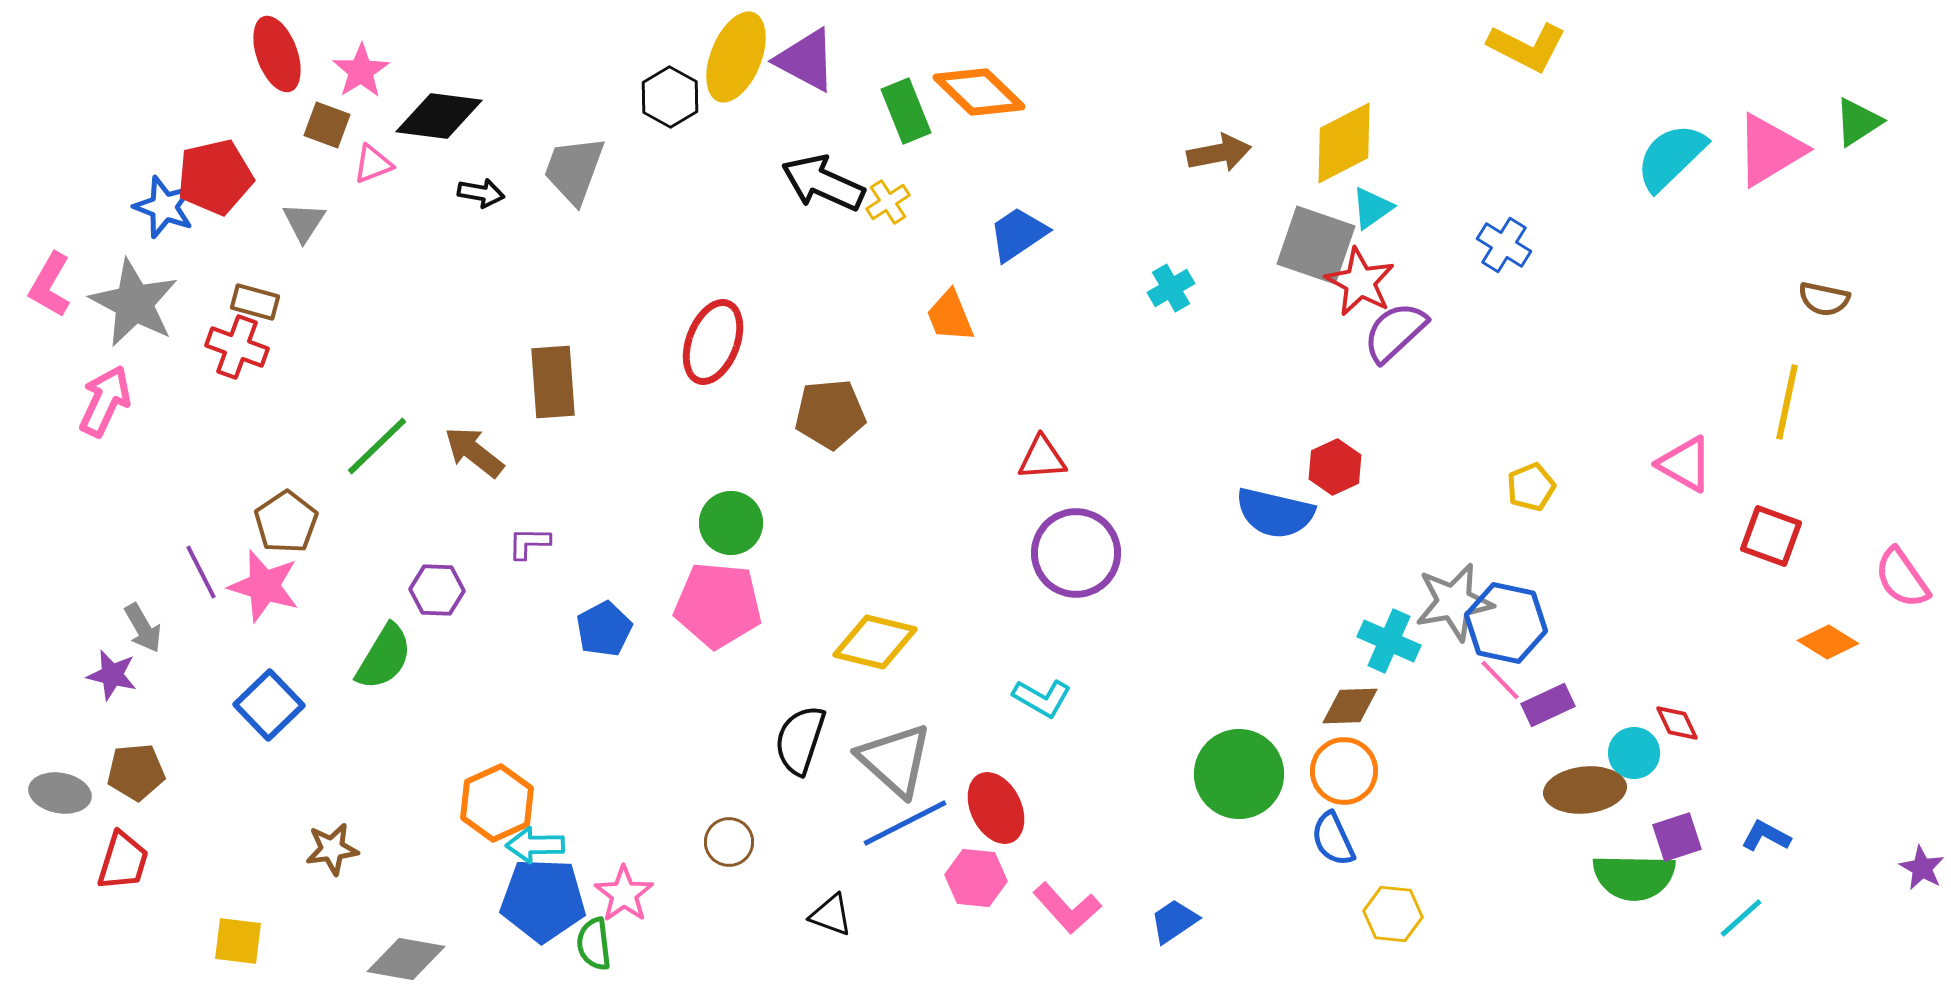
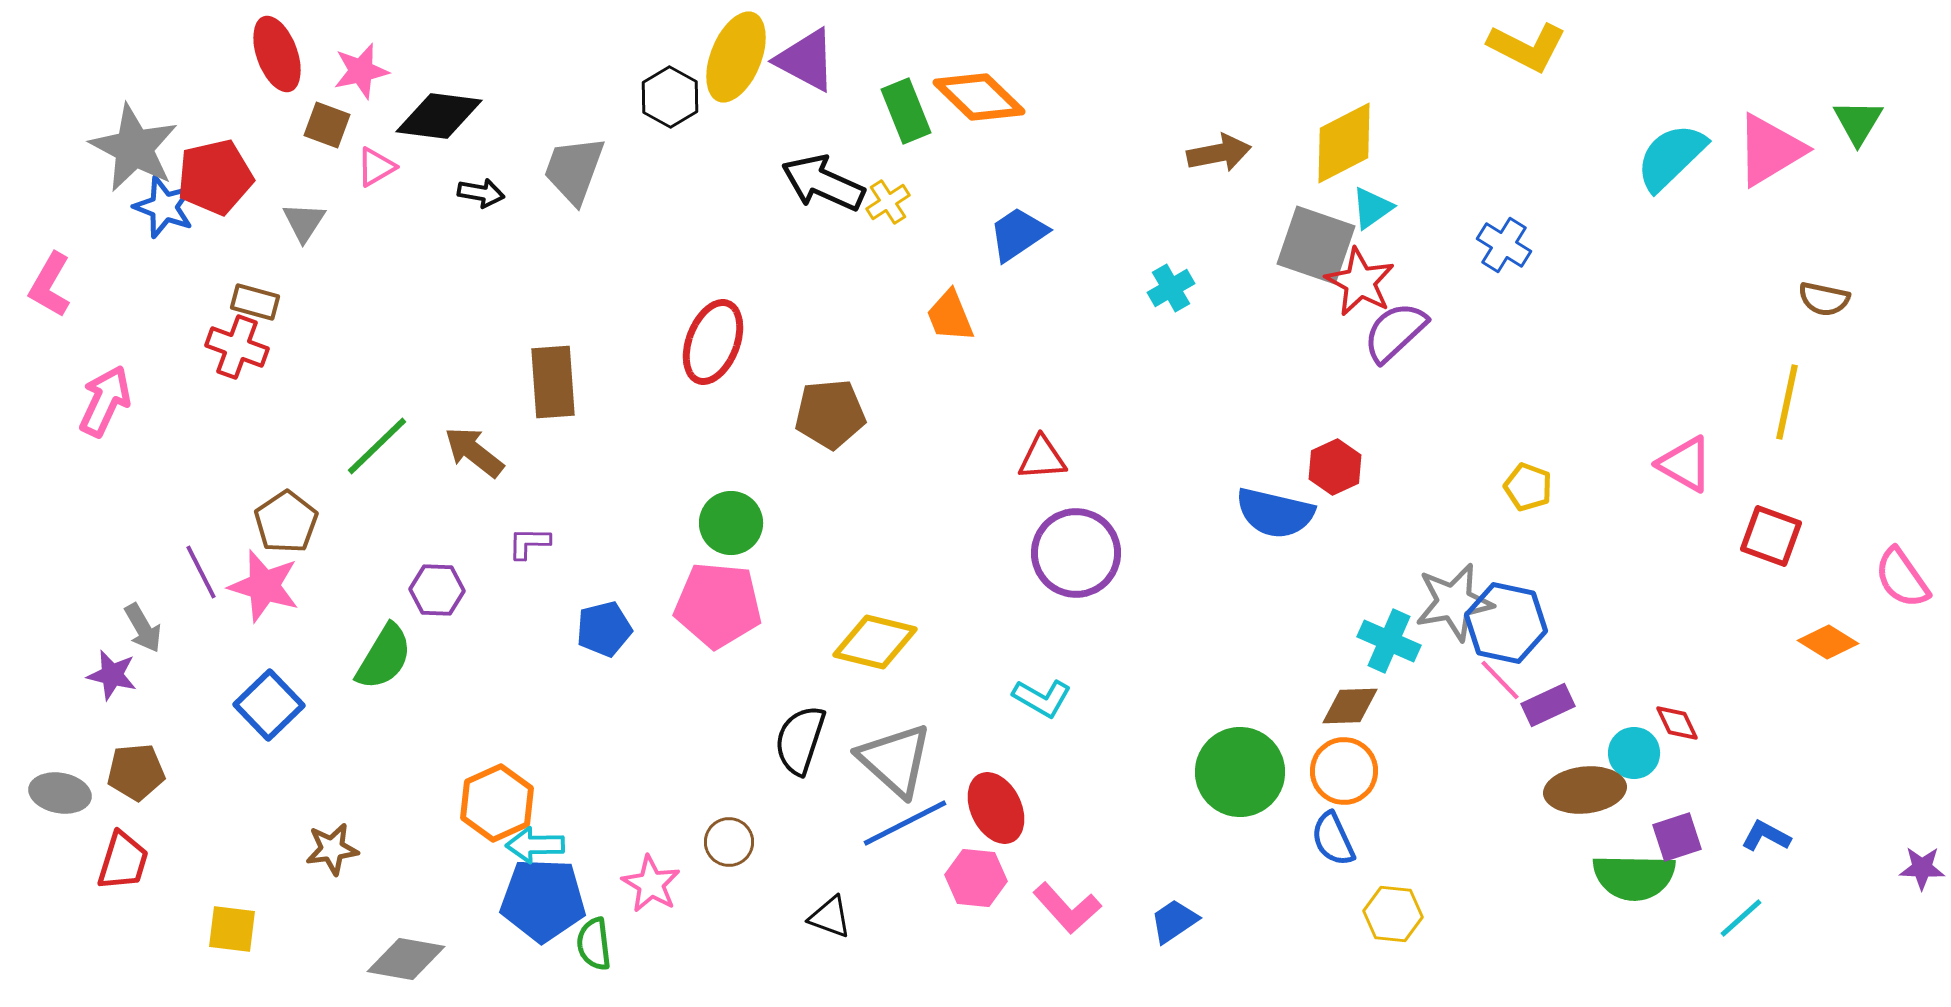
pink star at (361, 71): rotated 20 degrees clockwise
orange diamond at (979, 92): moved 5 px down
green triangle at (1858, 122): rotated 26 degrees counterclockwise
pink triangle at (373, 164): moved 3 px right, 3 px down; rotated 9 degrees counterclockwise
gray star at (134, 303): moved 155 px up
yellow pentagon at (1531, 487): moved 3 px left; rotated 30 degrees counterclockwise
blue pentagon at (604, 629): rotated 14 degrees clockwise
green circle at (1239, 774): moved 1 px right, 2 px up
purple star at (1922, 868): rotated 27 degrees counterclockwise
pink star at (624, 894): moved 27 px right, 10 px up; rotated 6 degrees counterclockwise
black triangle at (831, 915): moved 1 px left, 2 px down
yellow square at (238, 941): moved 6 px left, 12 px up
